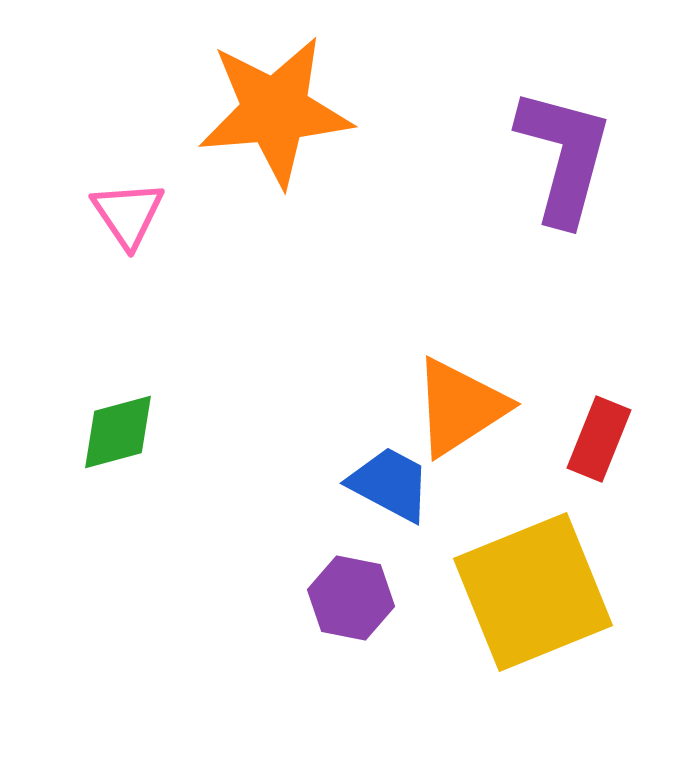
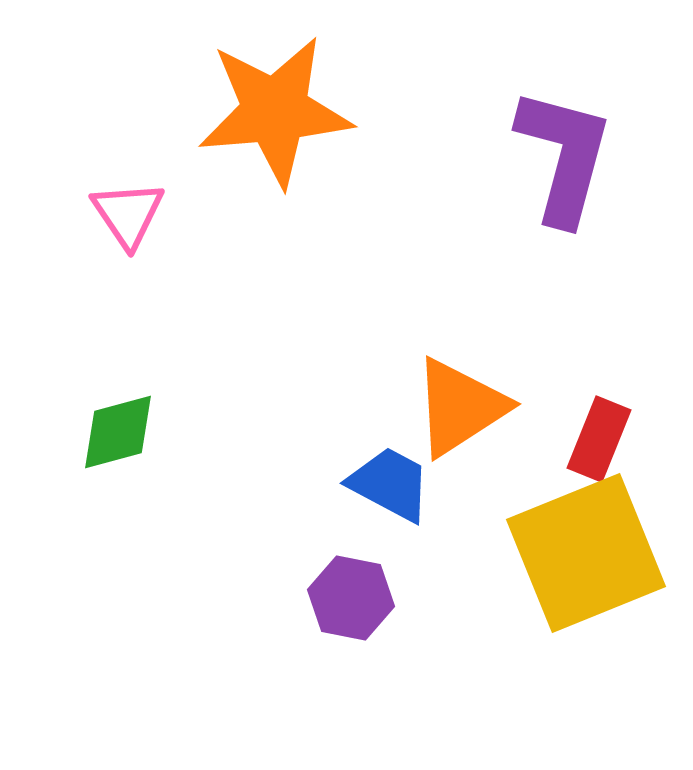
yellow square: moved 53 px right, 39 px up
